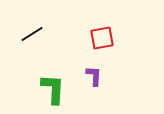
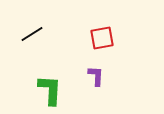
purple L-shape: moved 2 px right
green L-shape: moved 3 px left, 1 px down
